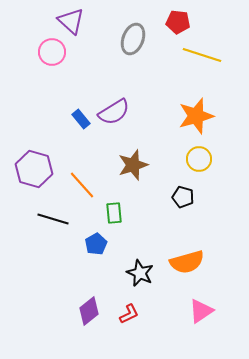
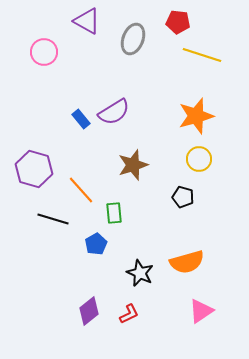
purple triangle: moved 16 px right; rotated 12 degrees counterclockwise
pink circle: moved 8 px left
orange line: moved 1 px left, 5 px down
